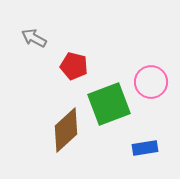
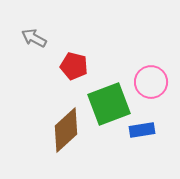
blue rectangle: moved 3 px left, 18 px up
